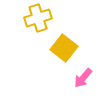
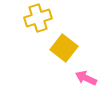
pink arrow: moved 3 px right; rotated 75 degrees clockwise
